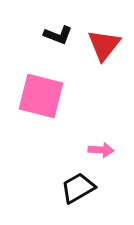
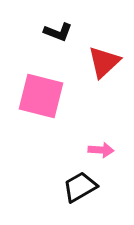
black L-shape: moved 3 px up
red triangle: moved 17 px down; rotated 9 degrees clockwise
black trapezoid: moved 2 px right, 1 px up
